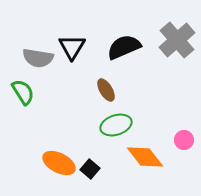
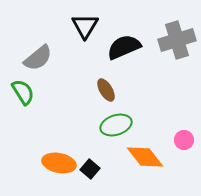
gray cross: rotated 24 degrees clockwise
black triangle: moved 13 px right, 21 px up
gray semicircle: rotated 48 degrees counterclockwise
orange ellipse: rotated 16 degrees counterclockwise
